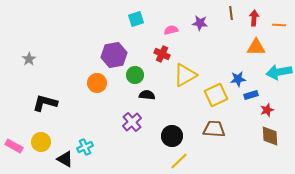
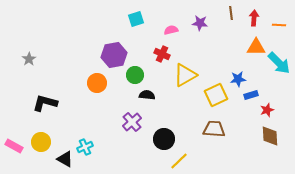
cyan arrow: moved 9 px up; rotated 125 degrees counterclockwise
black circle: moved 8 px left, 3 px down
